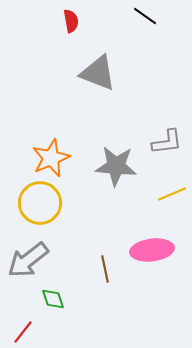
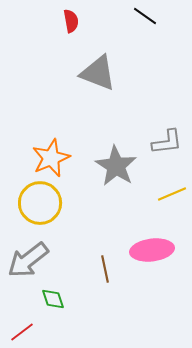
gray star: rotated 27 degrees clockwise
red line: moved 1 px left; rotated 15 degrees clockwise
